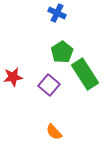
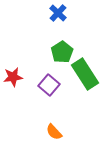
blue cross: moved 1 px right; rotated 18 degrees clockwise
